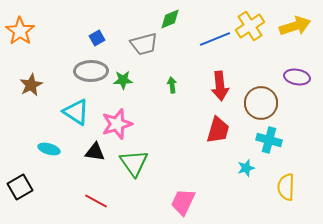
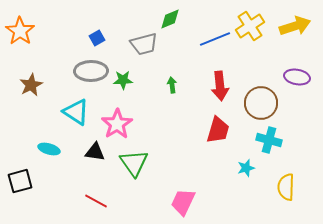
pink star: rotated 16 degrees counterclockwise
black square: moved 6 px up; rotated 15 degrees clockwise
